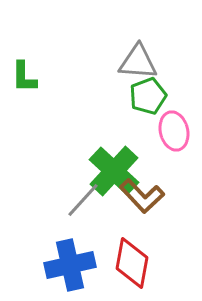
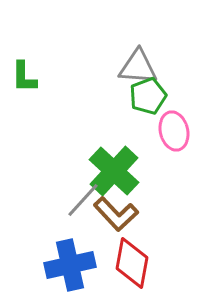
gray triangle: moved 5 px down
brown L-shape: moved 26 px left, 18 px down
